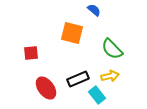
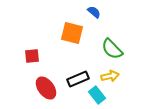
blue semicircle: moved 2 px down
red square: moved 1 px right, 3 px down
